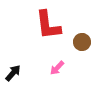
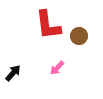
brown circle: moved 3 px left, 6 px up
